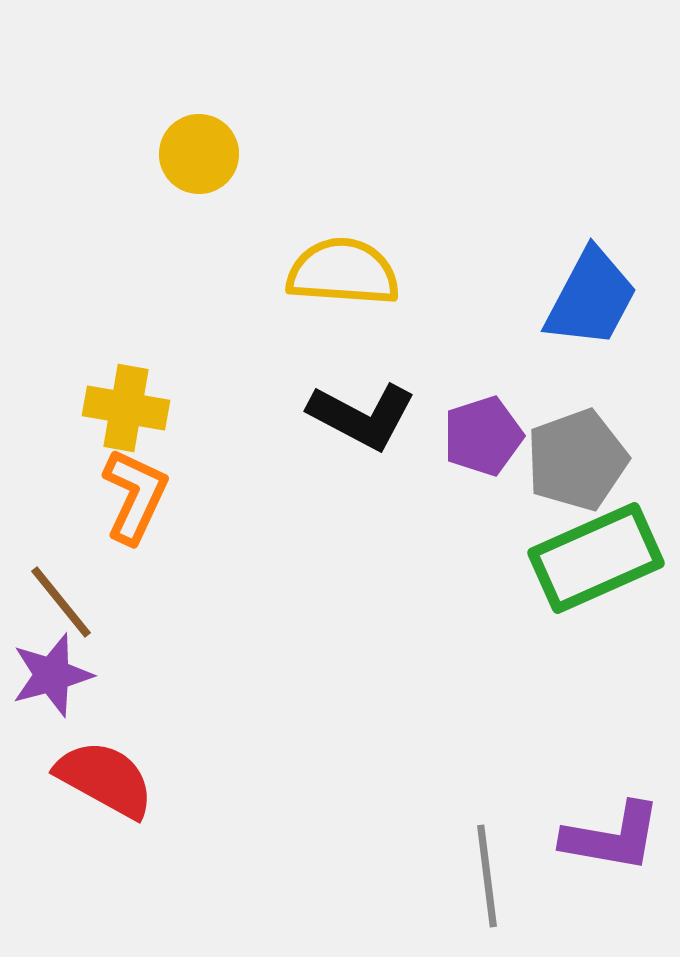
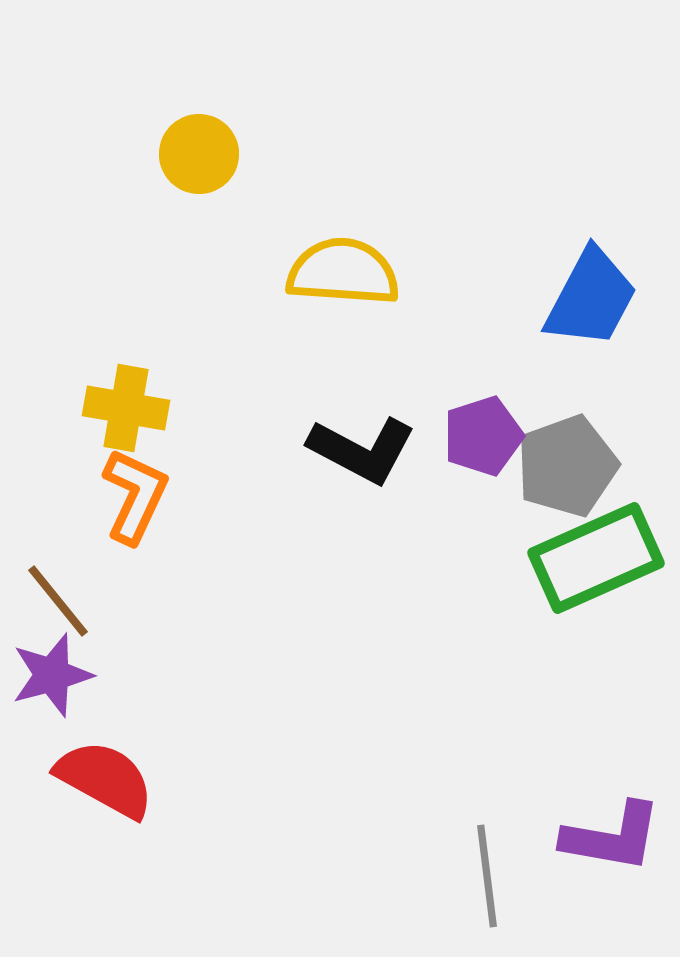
black L-shape: moved 34 px down
gray pentagon: moved 10 px left, 6 px down
brown line: moved 3 px left, 1 px up
